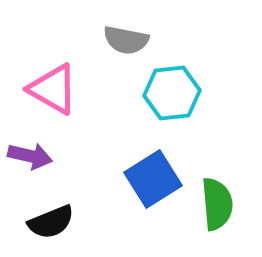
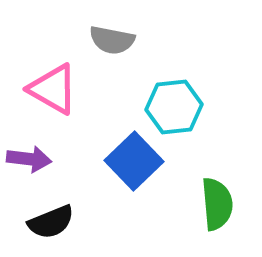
gray semicircle: moved 14 px left
cyan hexagon: moved 2 px right, 14 px down
purple arrow: moved 1 px left, 3 px down; rotated 6 degrees counterclockwise
blue square: moved 19 px left, 18 px up; rotated 12 degrees counterclockwise
